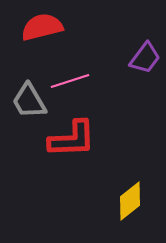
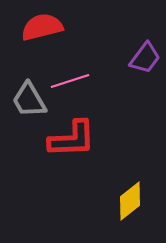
gray trapezoid: moved 1 px up
